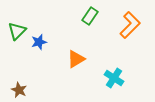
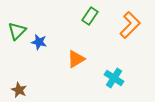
blue star: rotated 28 degrees clockwise
